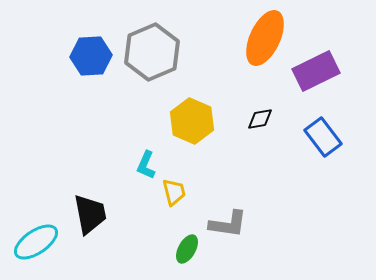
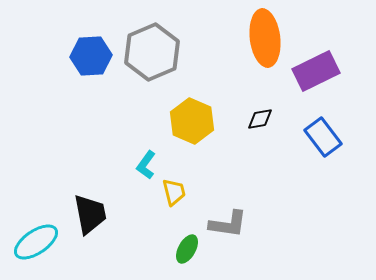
orange ellipse: rotated 32 degrees counterclockwise
cyan L-shape: rotated 12 degrees clockwise
